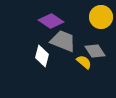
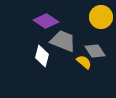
purple diamond: moved 5 px left
